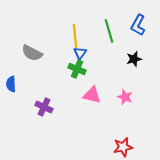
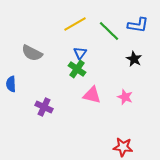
blue L-shape: rotated 110 degrees counterclockwise
green line: rotated 30 degrees counterclockwise
yellow line: moved 12 px up; rotated 65 degrees clockwise
black star: rotated 28 degrees counterclockwise
green cross: rotated 12 degrees clockwise
red star: rotated 18 degrees clockwise
